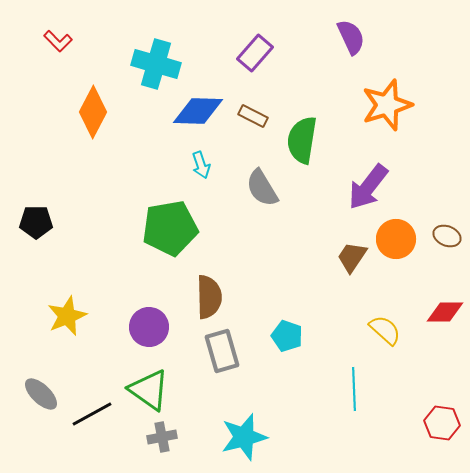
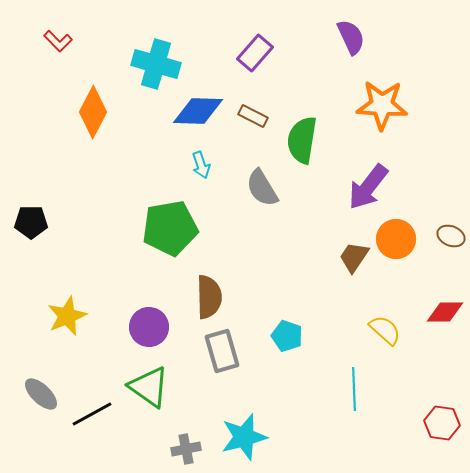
orange star: moved 5 px left; rotated 21 degrees clockwise
black pentagon: moved 5 px left
brown ellipse: moved 4 px right
brown trapezoid: moved 2 px right
green triangle: moved 3 px up
gray cross: moved 24 px right, 12 px down
